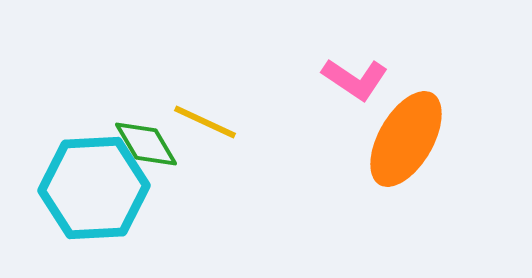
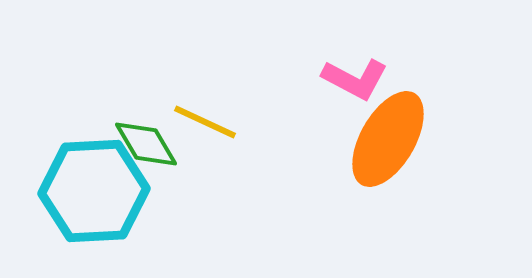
pink L-shape: rotated 6 degrees counterclockwise
orange ellipse: moved 18 px left
cyan hexagon: moved 3 px down
